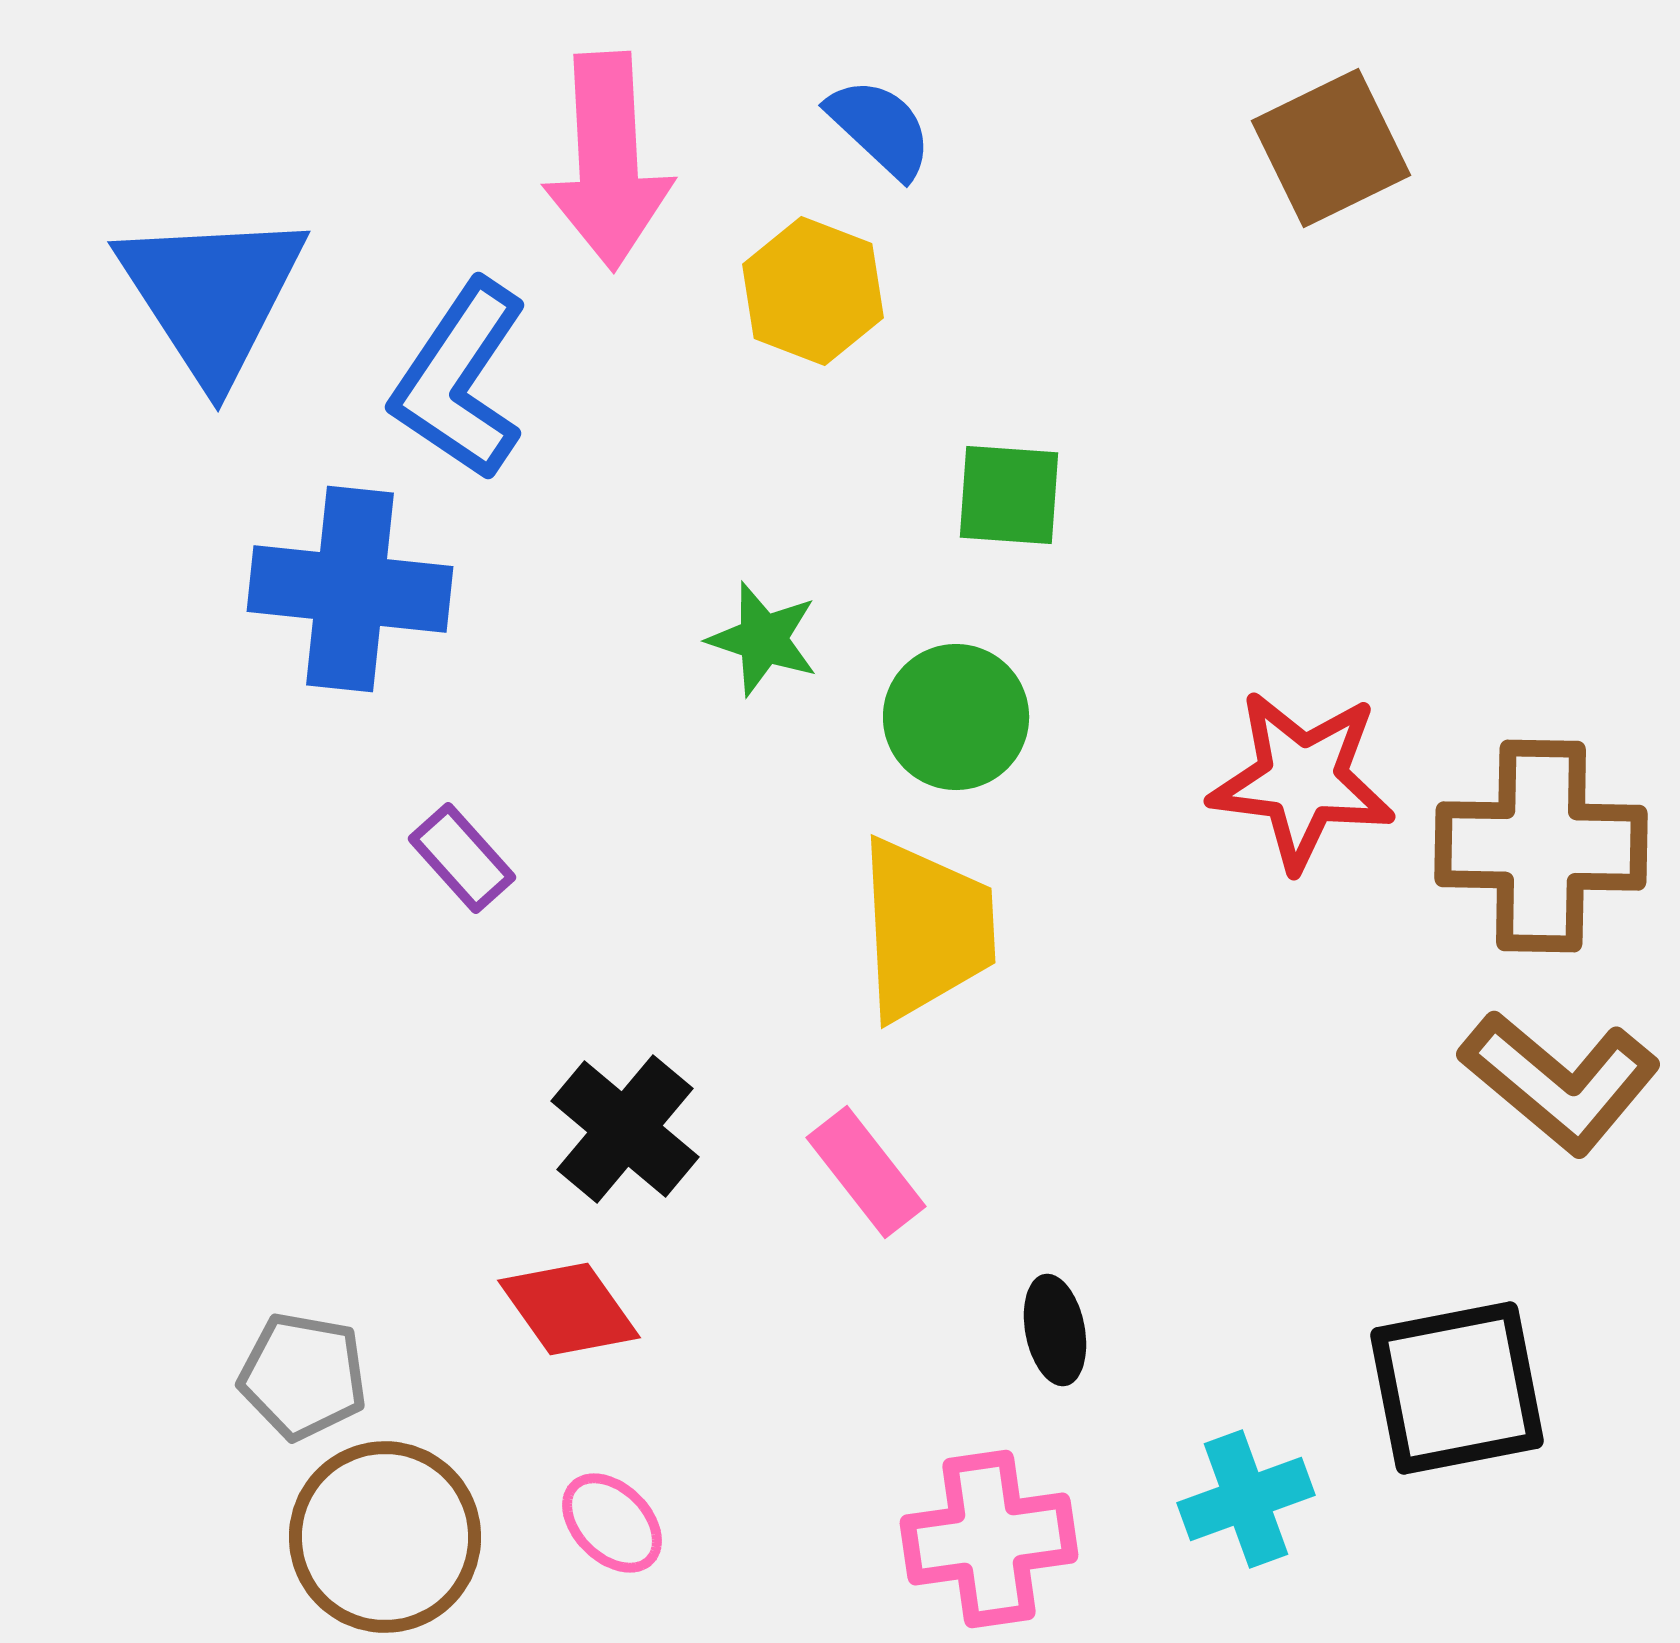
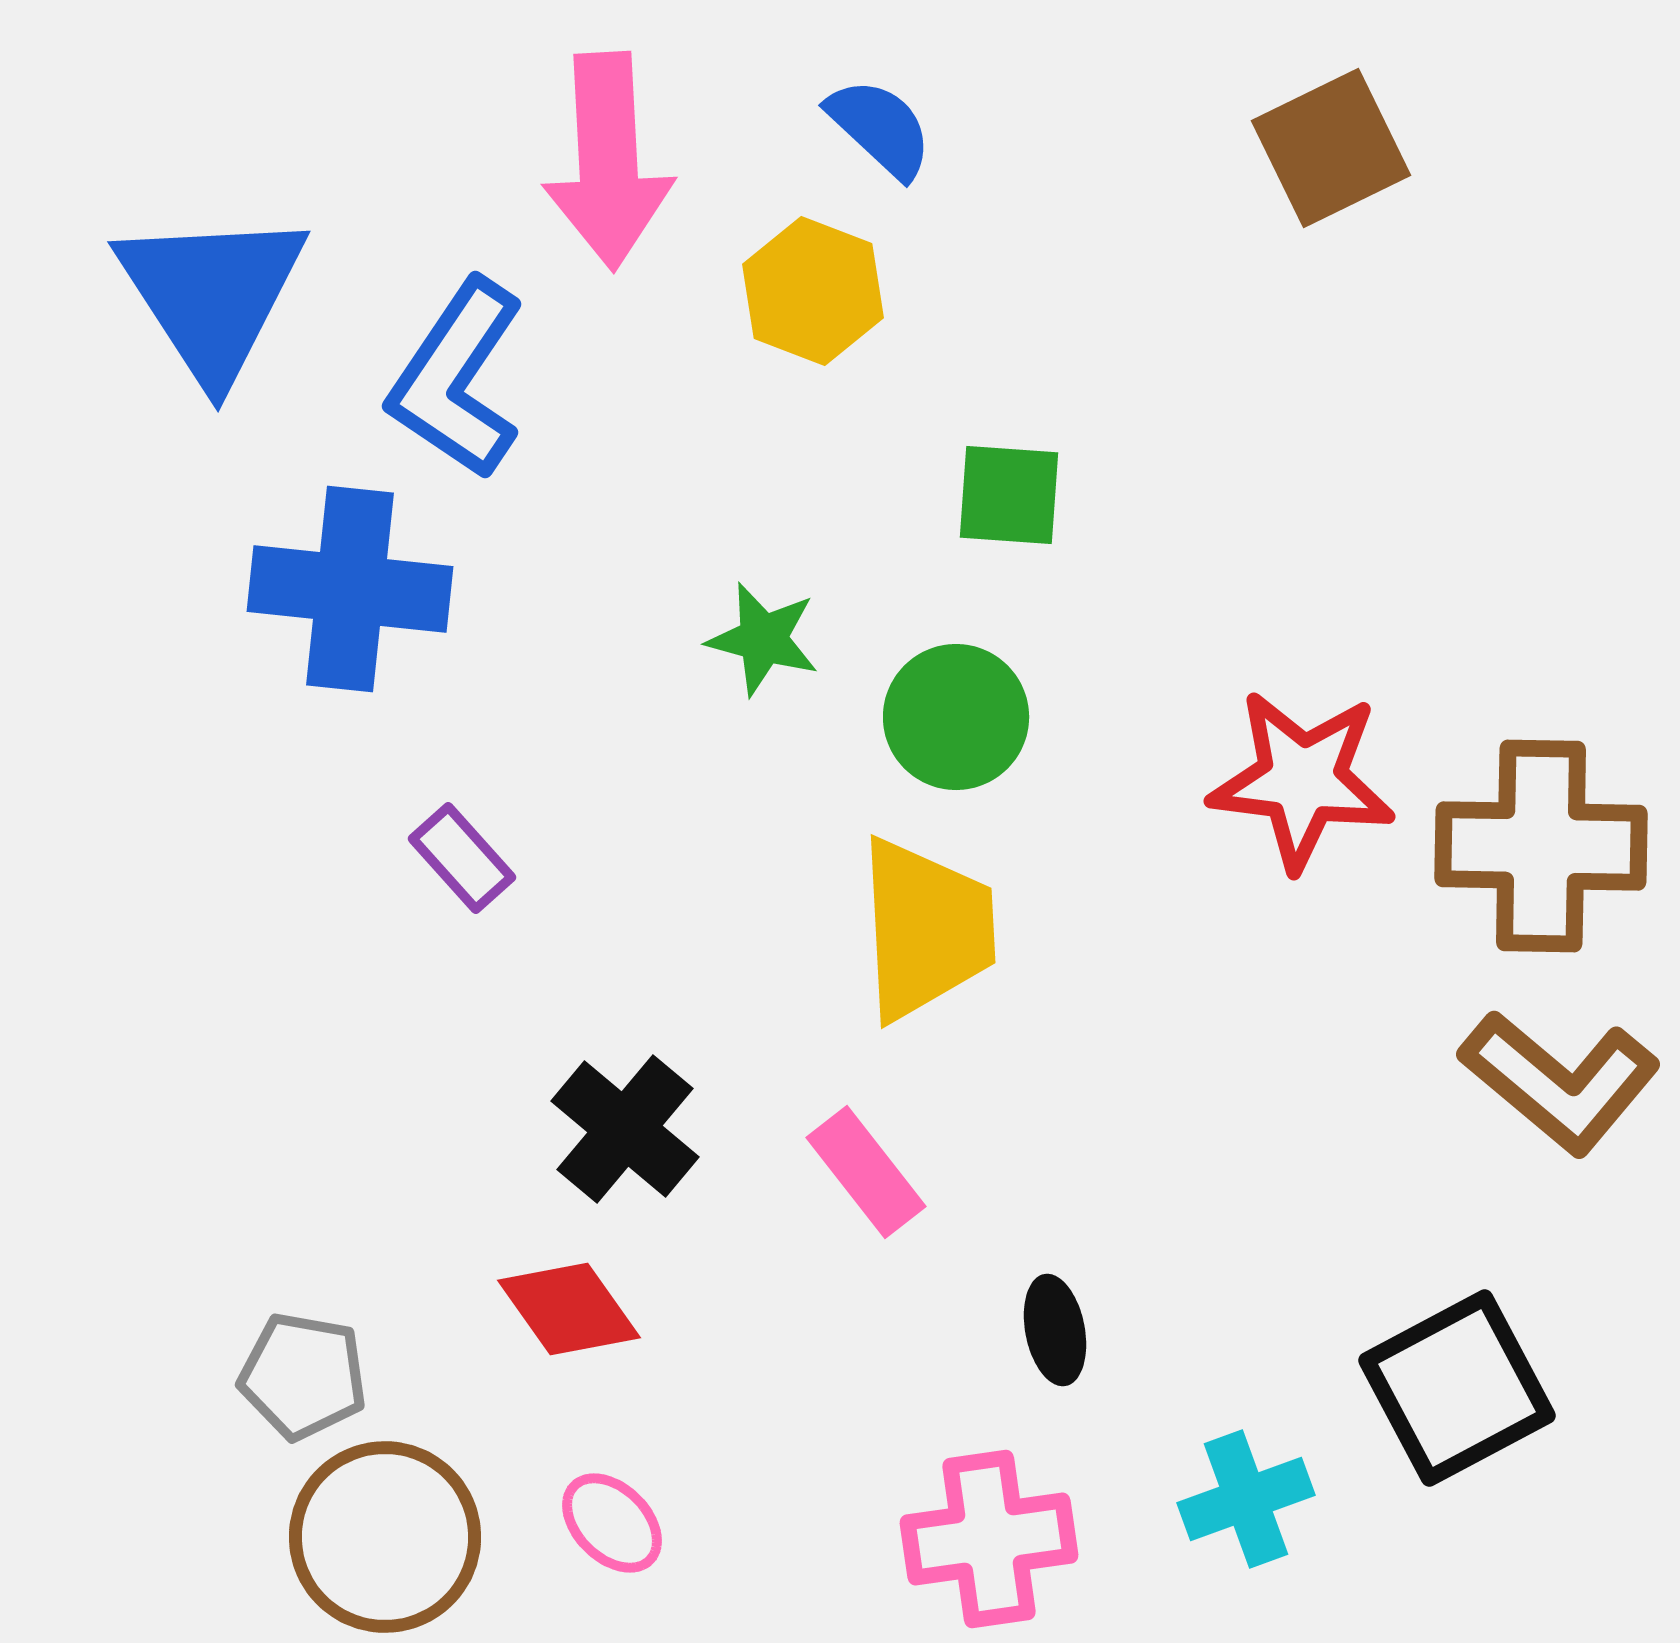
blue L-shape: moved 3 px left, 1 px up
green star: rotated 3 degrees counterclockwise
black square: rotated 17 degrees counterclockwise
